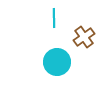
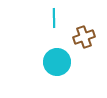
brown cross: rotated 15 degrees clockwise
